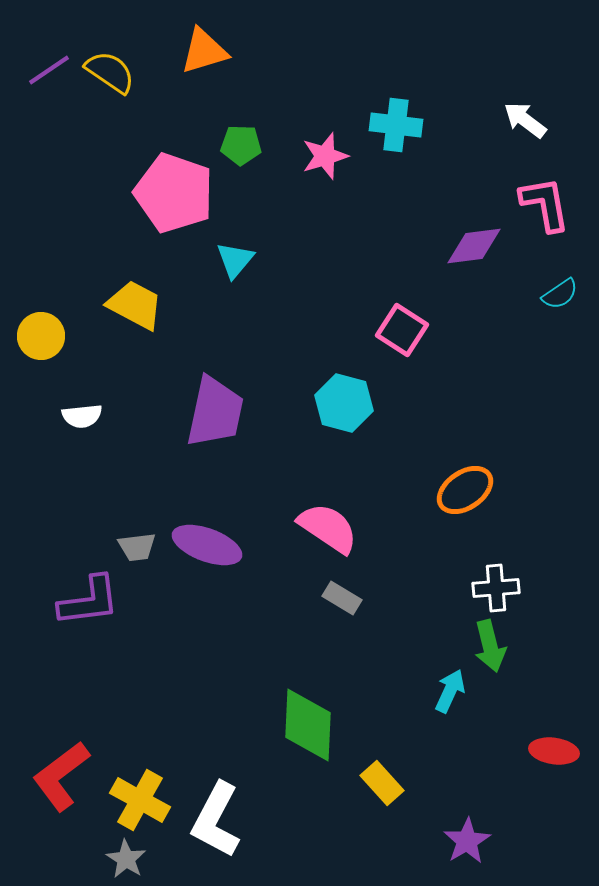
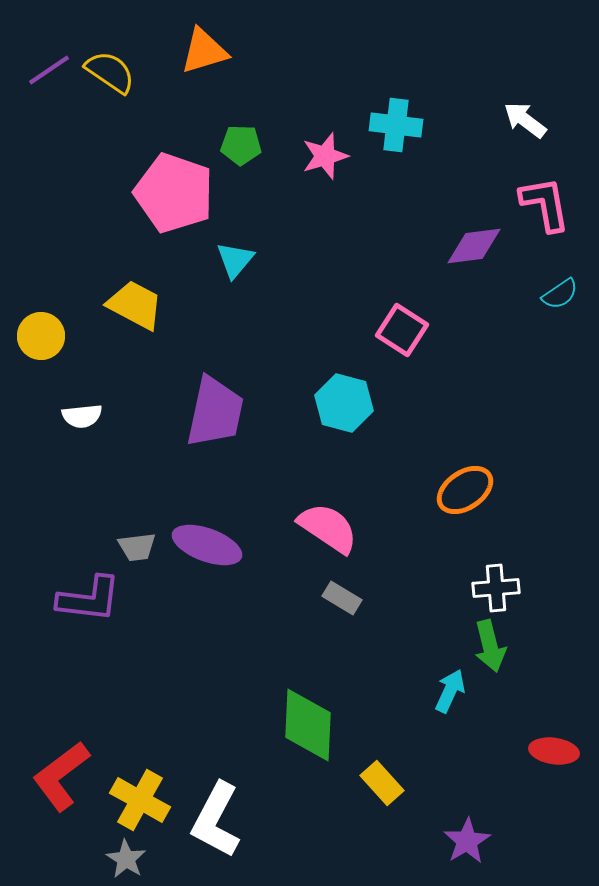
purple L-shape: moved 2 px up; rotated 14 degrees clockwise
